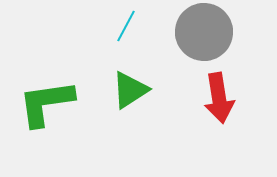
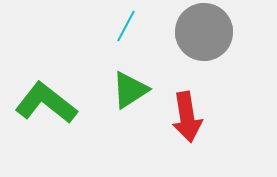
red arrow: moved 32 px left, 19 px down
green L-shape: rotated 46 degrees clockwise
